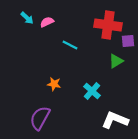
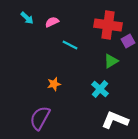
pink semicircle: moved 5 px right
purple square: rotated 24 degrees counterclockwise
green triangle: moved 5 px left
orange star: rotated 24 degrees counterclockwise
cyan cross: moved 8 px right, 2 px up
